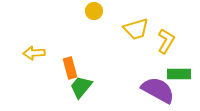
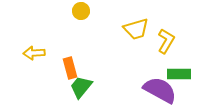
yellow circle: moved 13 px left
purple semicircle: moved 2 px right
